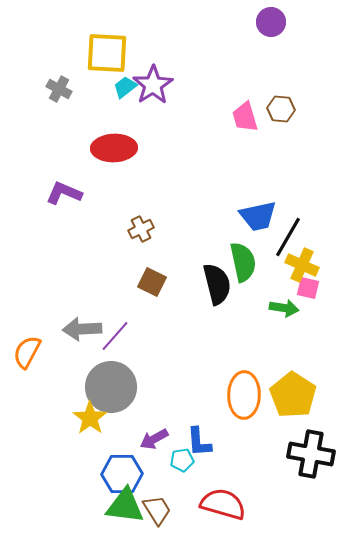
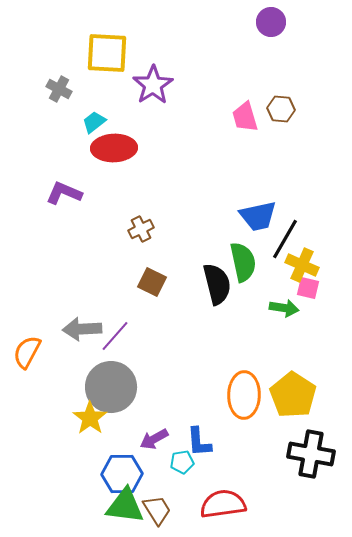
cyan trapezoid: moved 31 px left, 35 px down
black line: moved 3 px left, 2 px down
cyan pentagon: moved 2 px down
red semicircle: rotated 24 degrees counterclockwise
